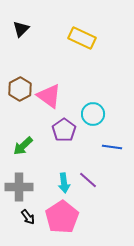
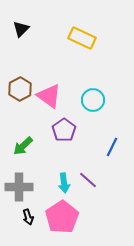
cyan circle: moved 14 px up
blue line: rotated 72 degrees counterclockwise
black arrow: rotated 21 degrees clockwise
